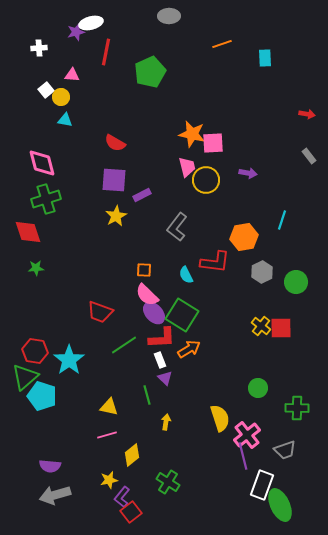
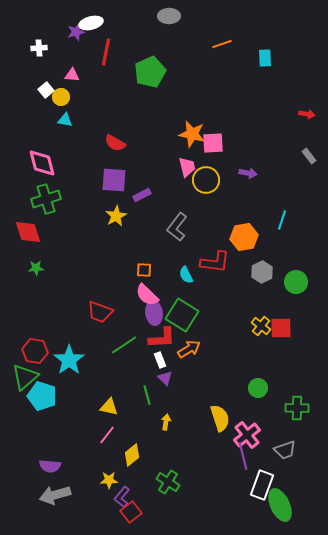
purple ellipse at (154, 313): rotated 35 degrees clockwise
pink line at (107, 435): rotated 36 degrees counterclockwise
yellow star at (109, 480): rotated 12 degrees clockwise
